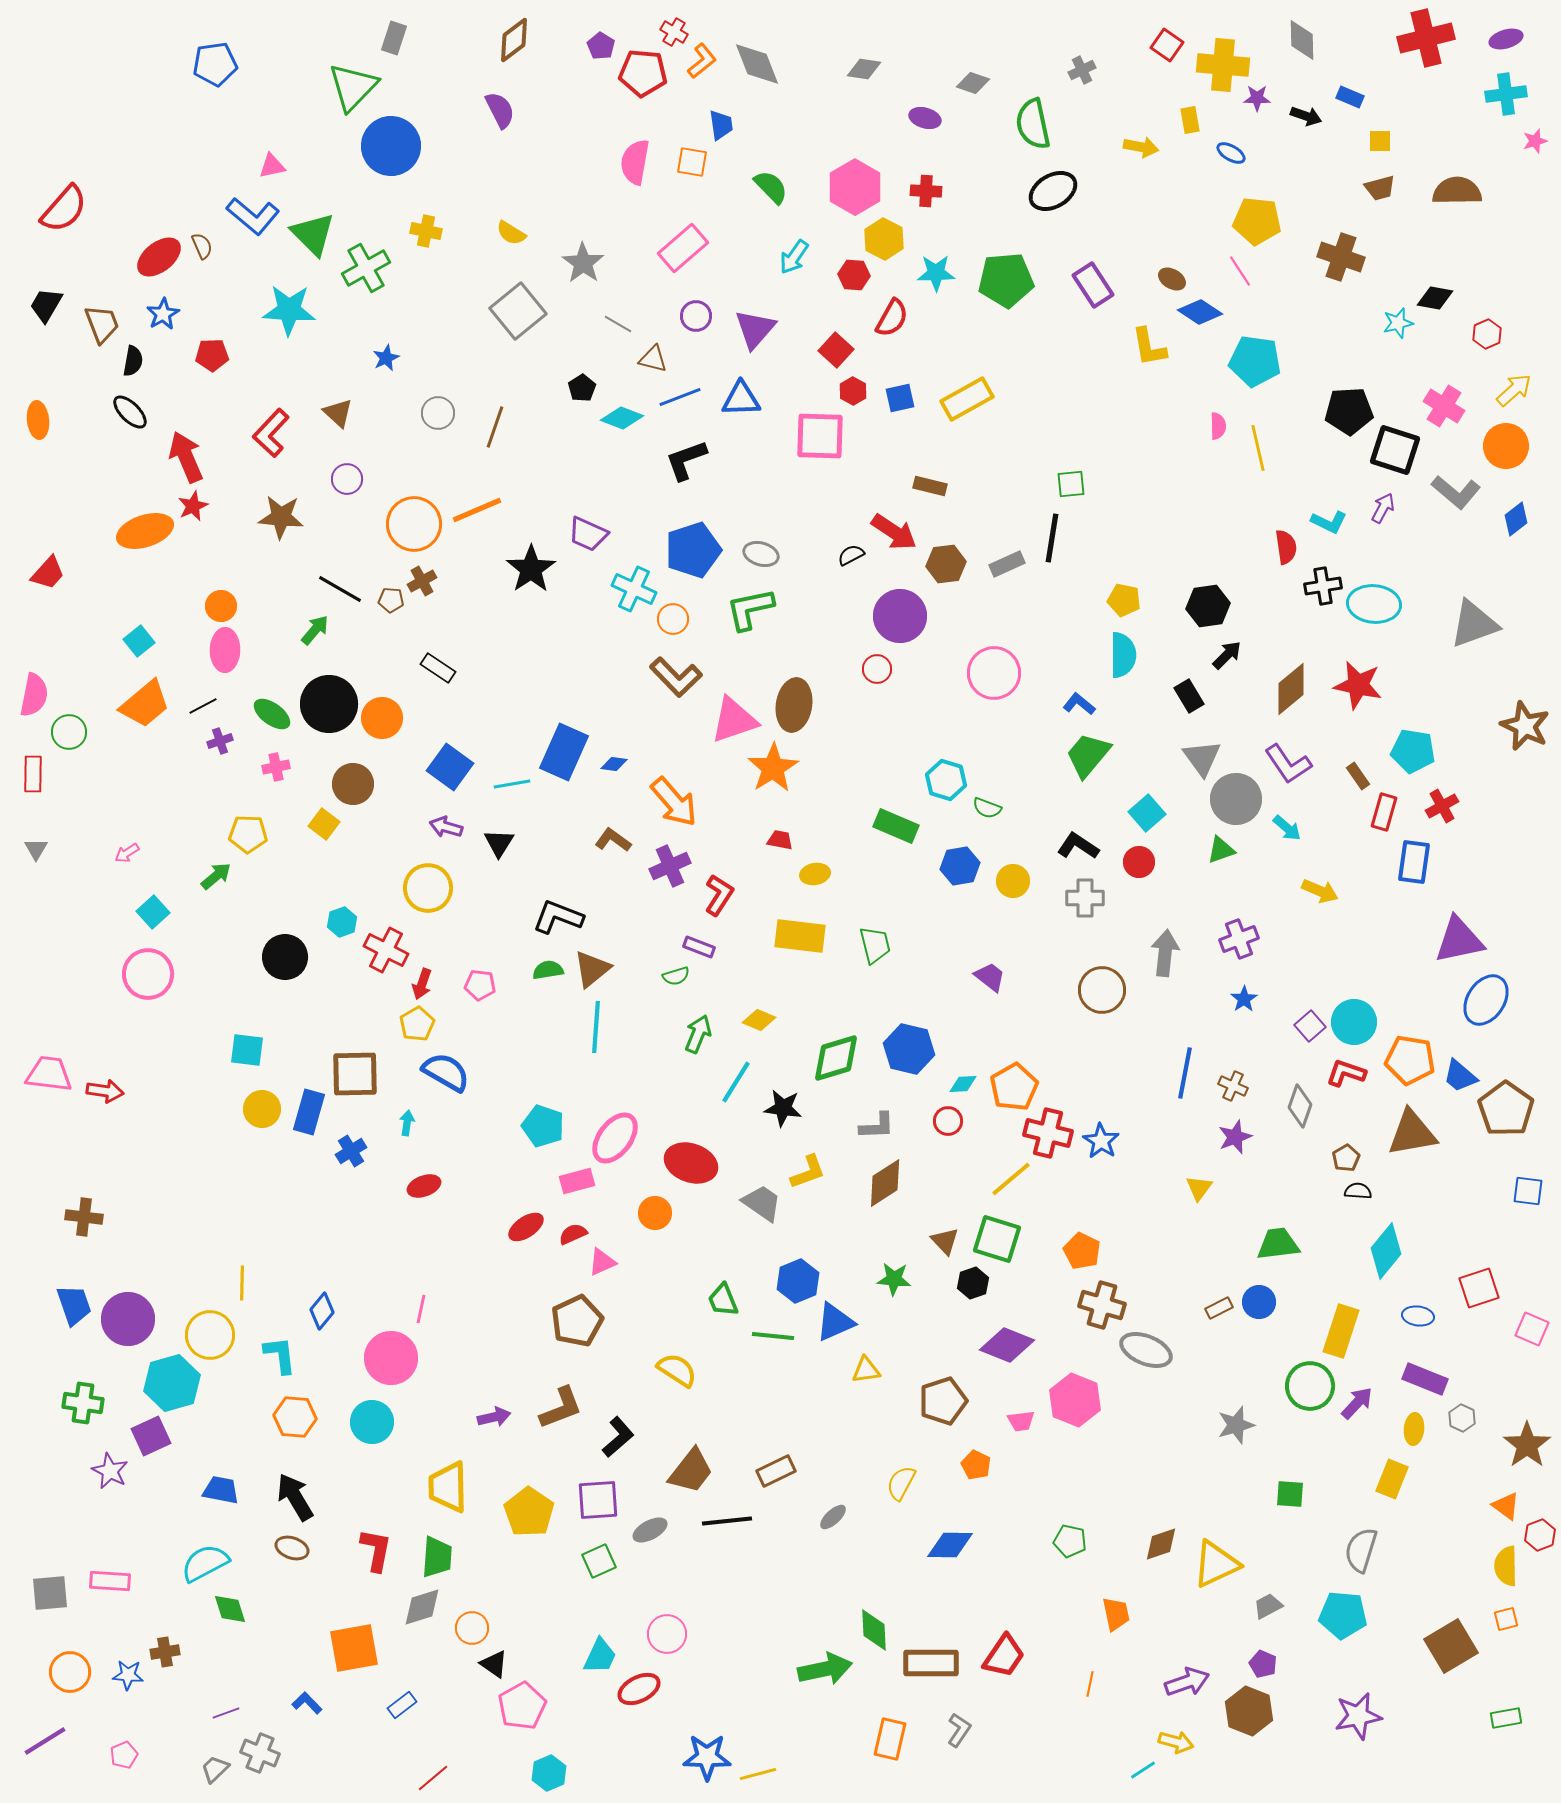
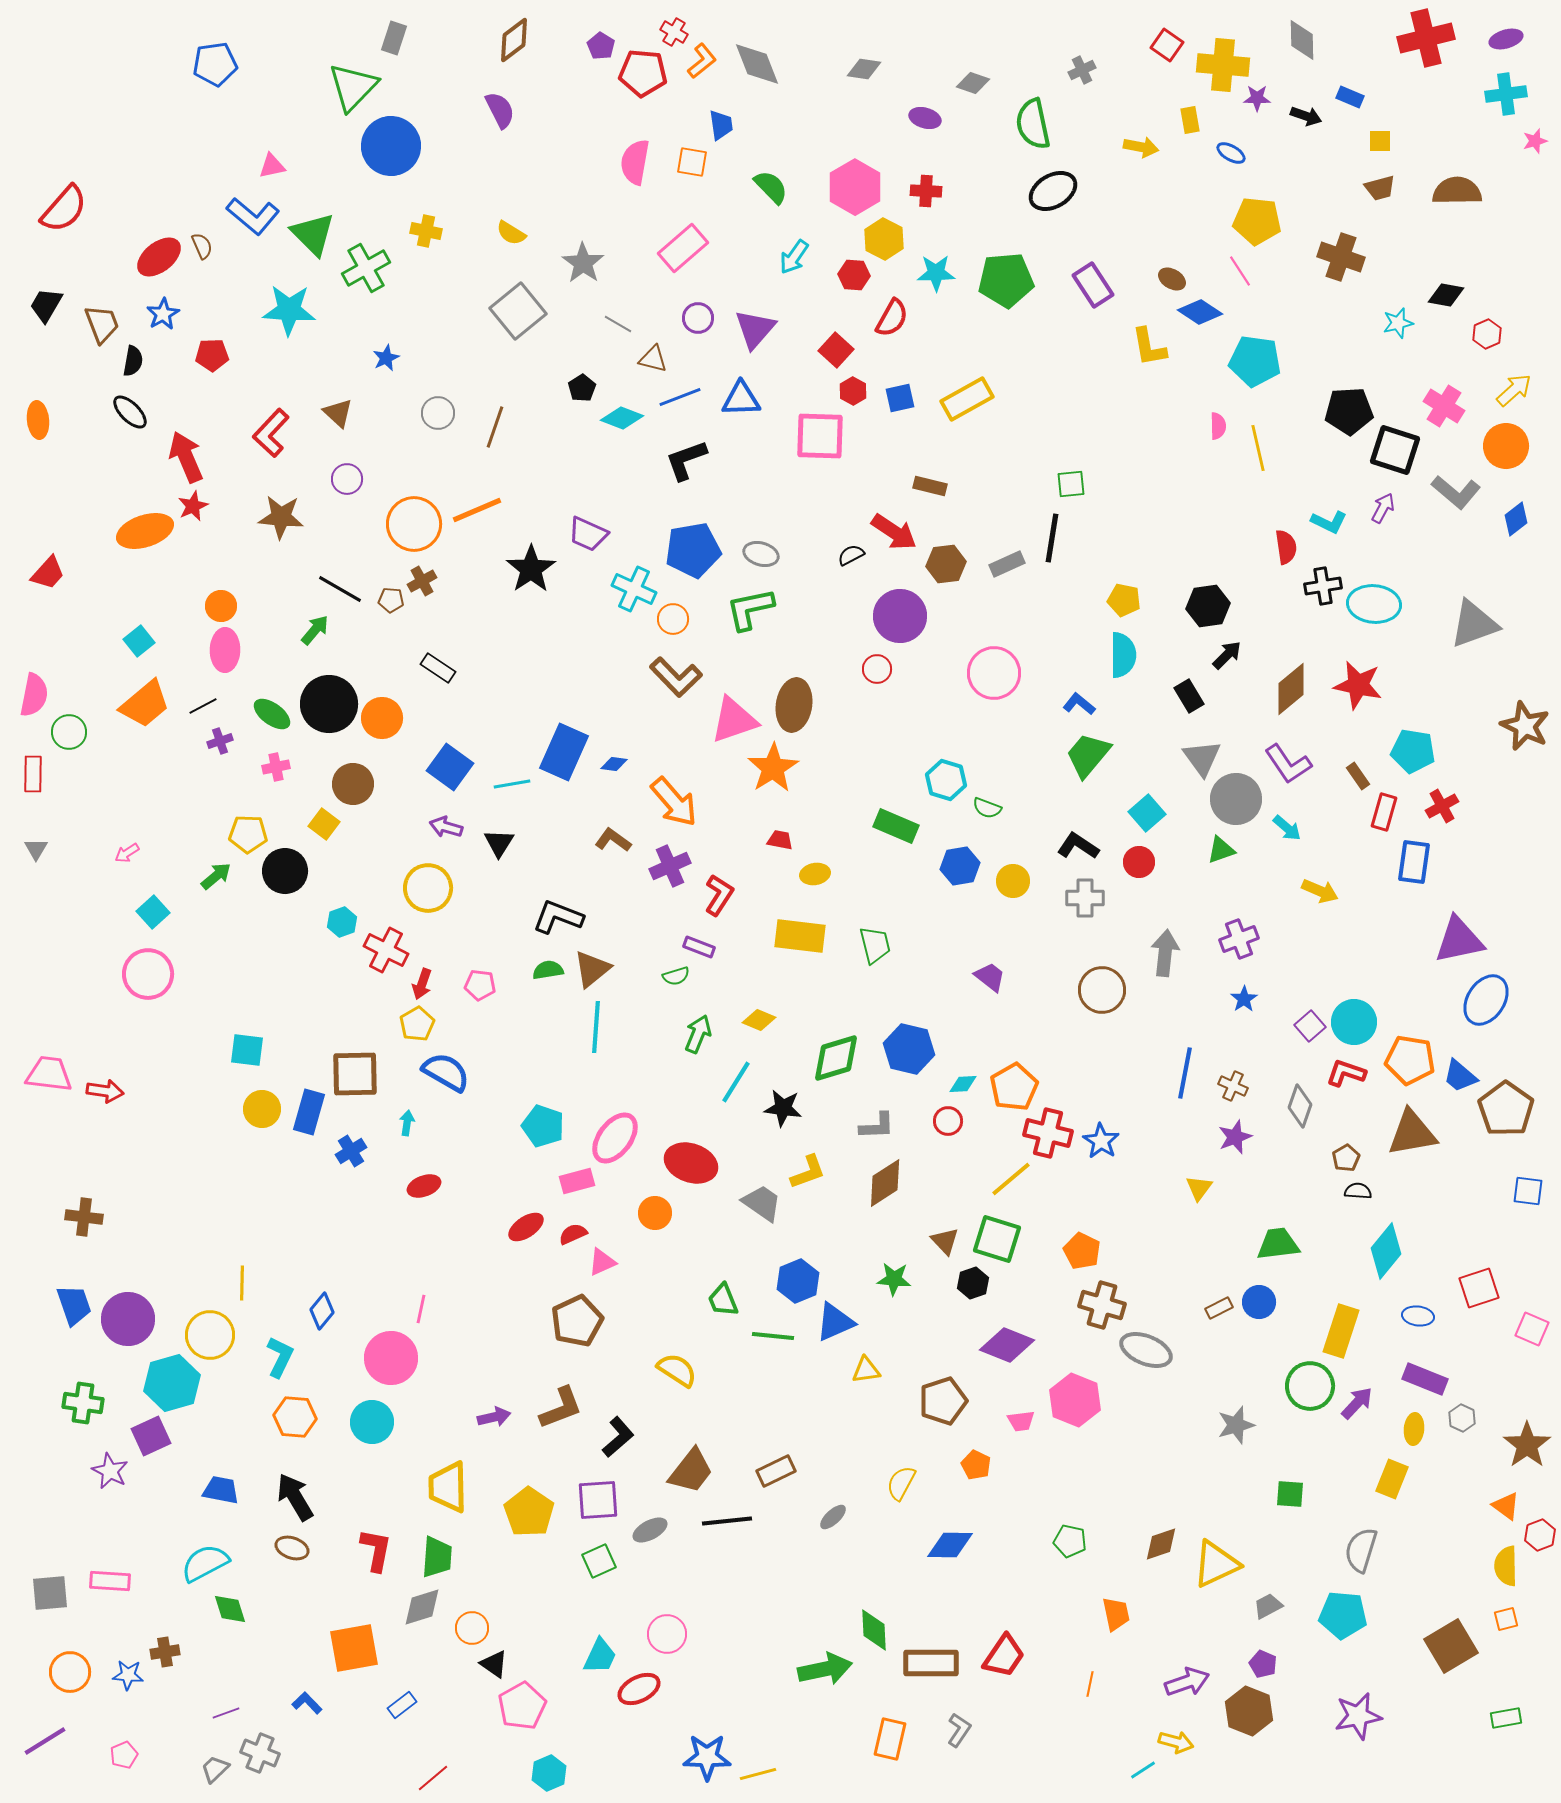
black diamond at (1435, 298): moved 11 px right, 3 px up
purple circle at (696, 316): moved 2 px right, 2 px down
blue pentagon at (693, 550): rotated 8 degrees clockwise
black circle at (285, 957): moved 86 px up
cyan L-shape at (280, 1355): moved 2 px down; rotated 33 degrees clockwise
